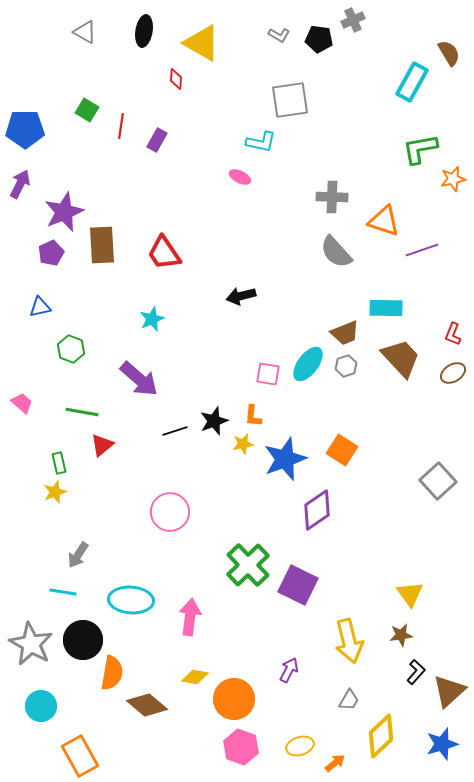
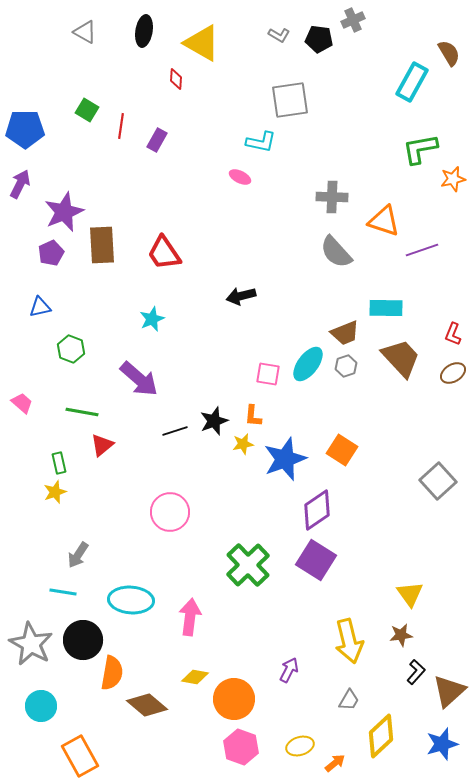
purple square at (298, 585): moved 18 px right, 25 px up; rotated 6 degrees clockwise
